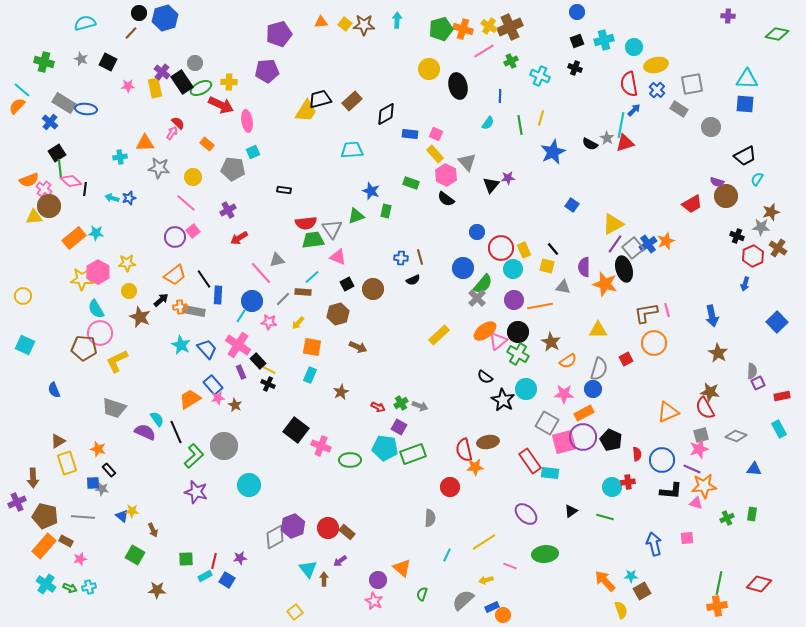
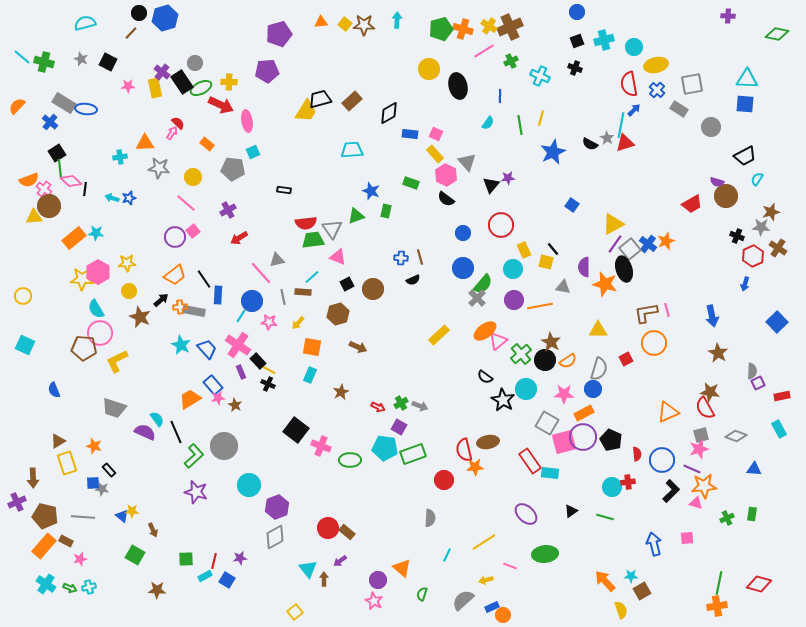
cyan line at (22, 90): moved 33 px up
black diamond at (386, 114): moved 3 px right, 1 px up
blue circle at (477, 232): moved 14 px left, 1 px down
blue cross at (648, 244): rotated 18 degrees counterclockwise
red circle at (501, 248): moved 23 px up
gray square at (633, 248): moved 3 px left, 1 px down
yellow square at (547, 266): moved 1 px left, 4 px up
gray line at (283, 299): moved 2 px up; rotated 56 degrees counterclockwise
black circle at (518, 332): moved 27 px right, 28 px down
green cross at (518, 354): moved 3 px right; rotated 20 degrees clockwise
orange star at (98, 449): moved 4 px left, 3 px up
red circle at (450, 487): moved 6 px left, 7 px up
black L-shape at (671, 491): rotated 50 degrees counterclockwise
purple hexagon at (293, 526): moved 16 px left, 19 px up
